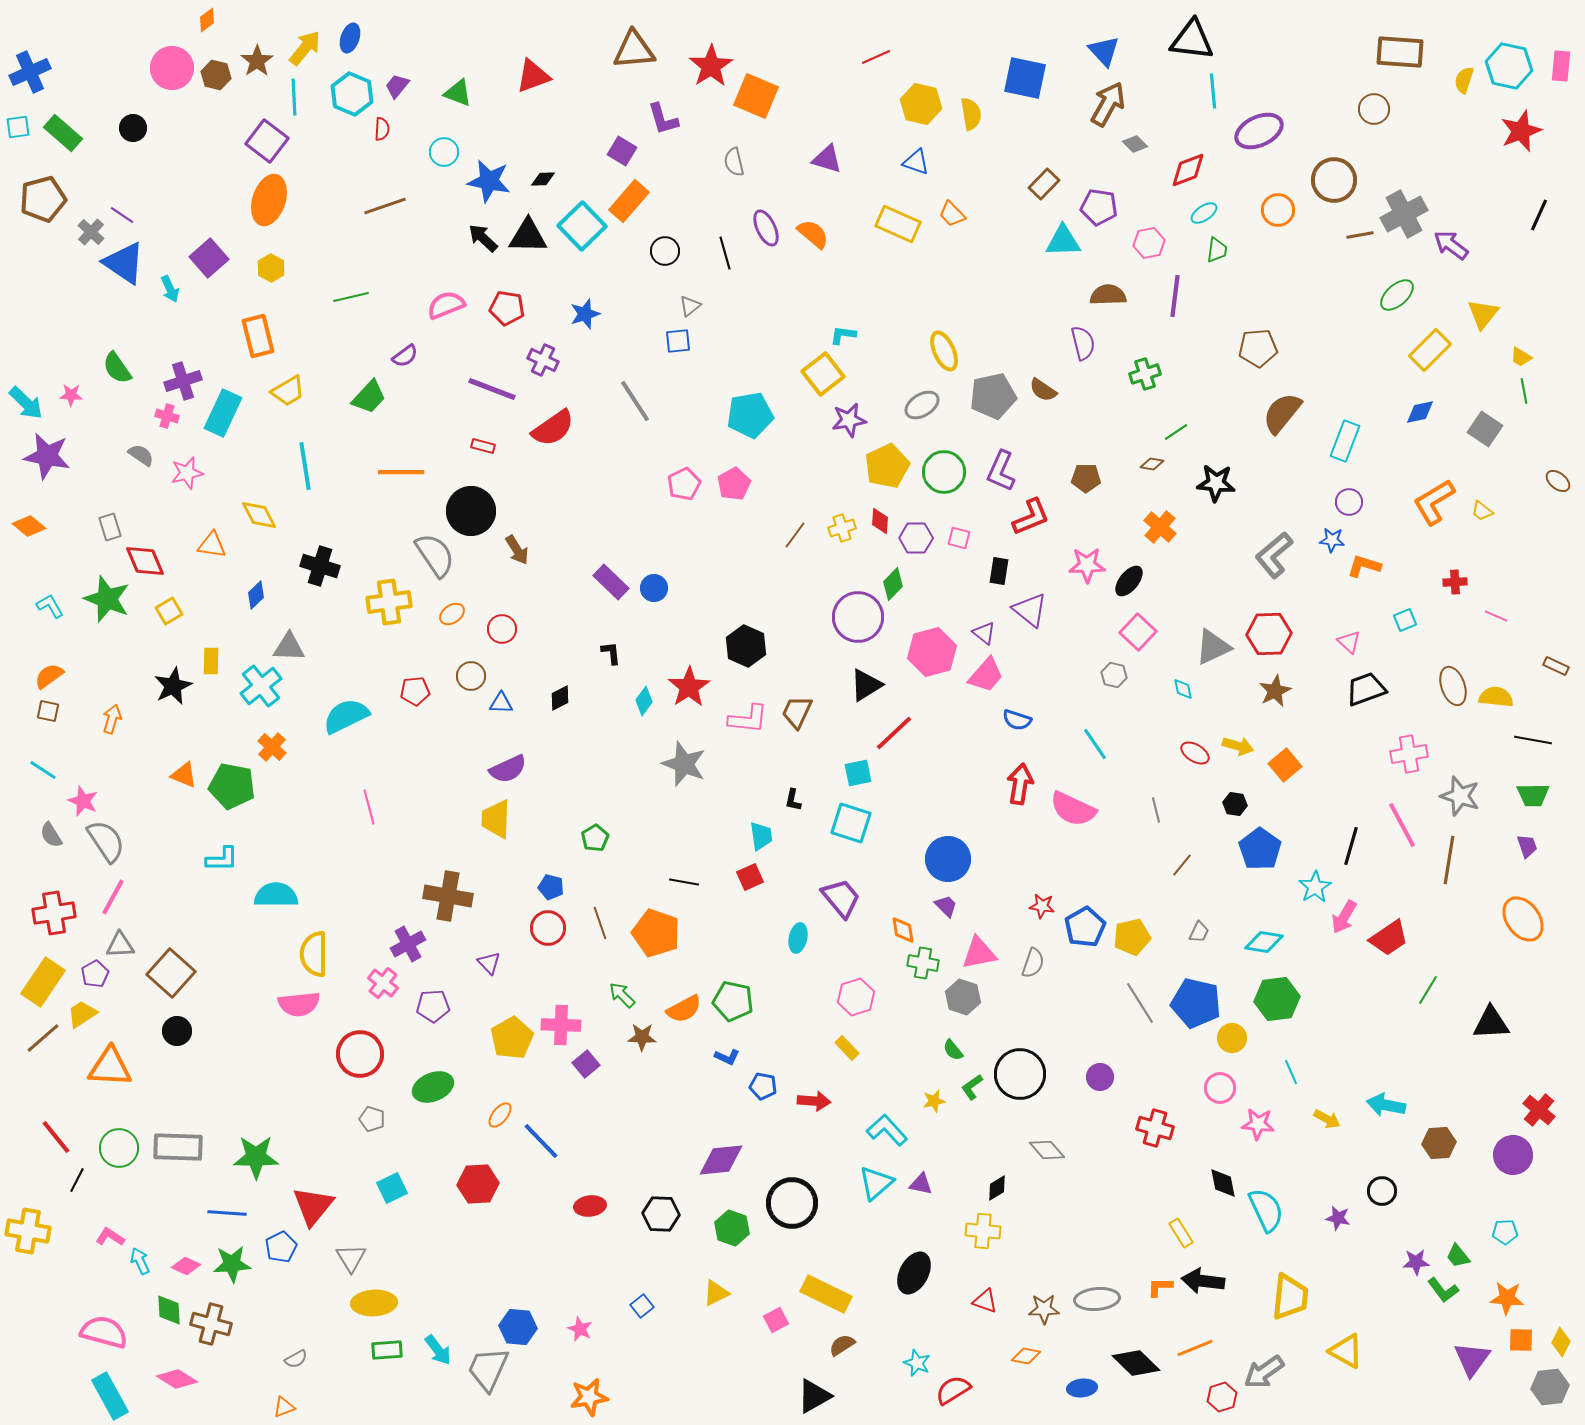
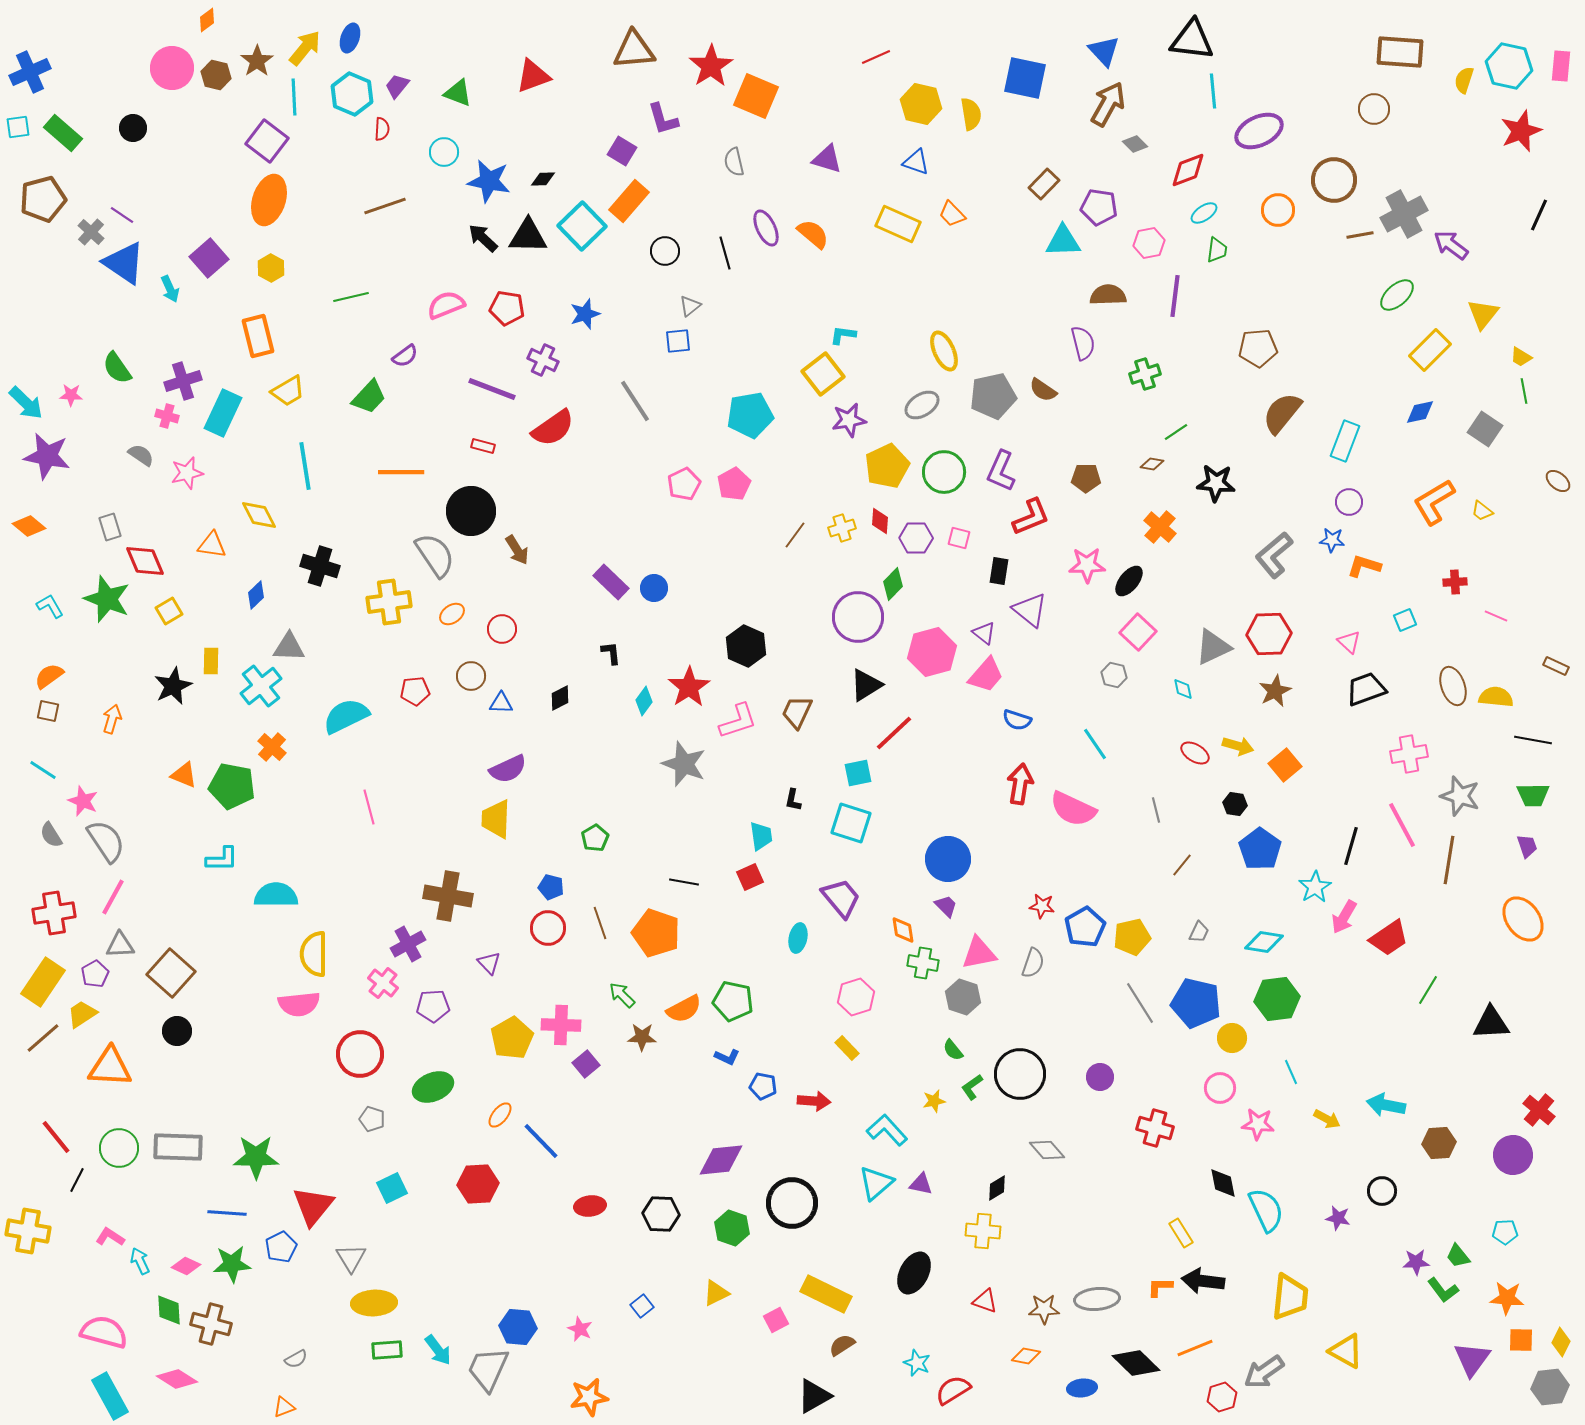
pink L-shape at (748, 719): moved 10 px left, 2 px down; rotated 24 degrees counterclockwise
